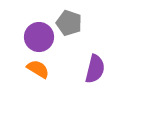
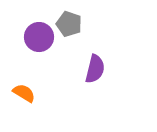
gray pentagon: moved 1 px down
orange semicircle: moved 14 px left, 24 px down
